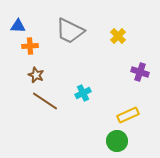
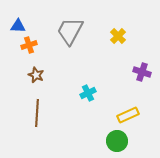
gray trapezoid: rotated 92 degrees clockwise
orange cross: moved 1 px left, 1 px up; rotated 14 degrees counterclockwise
purple cross: moved 2 px right
cyan cross: moved 5 px right
brown line: moved 8 px left, 12 px down; rotated 60 degrees clockwise
